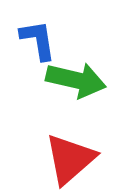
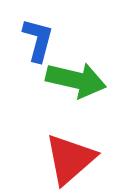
blue L-shape: rotated 24 degrees clockwise
